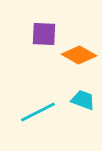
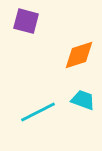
purple square: moved 18 px left, 13 px up; rotated 12 degrees clockwise
orange diamond: rotated 48 degrees counterclockwise
